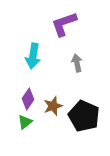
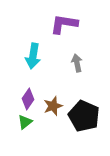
purple L-shape: rotated 28 degrees clockwise
